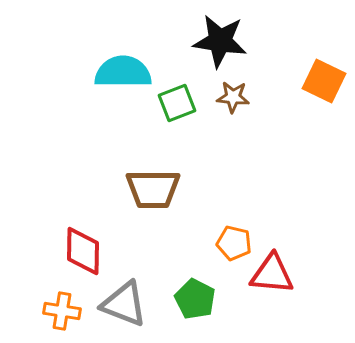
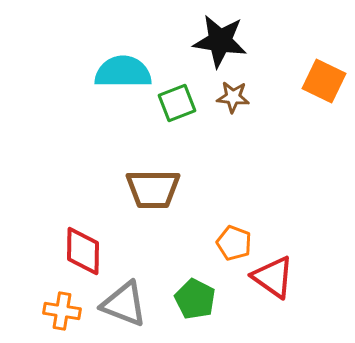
orange pentagon: rotated 8 degrees clockwise
red triangle: moved 1 px right, 3 px down; rotated 30 degrees clockwise
